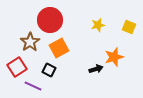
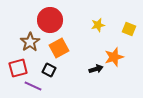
yellow square: moved 2 px down
red square: moved 1 px right, 1 px down; rotated 18 degrees clockwise
